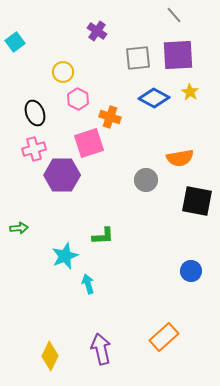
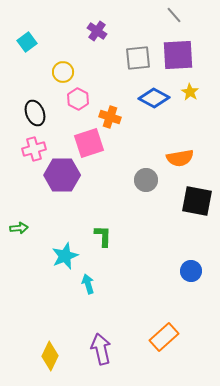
cyan square: moved 12 px right
green L-shape: rotated 85 degrees counterclockwise
